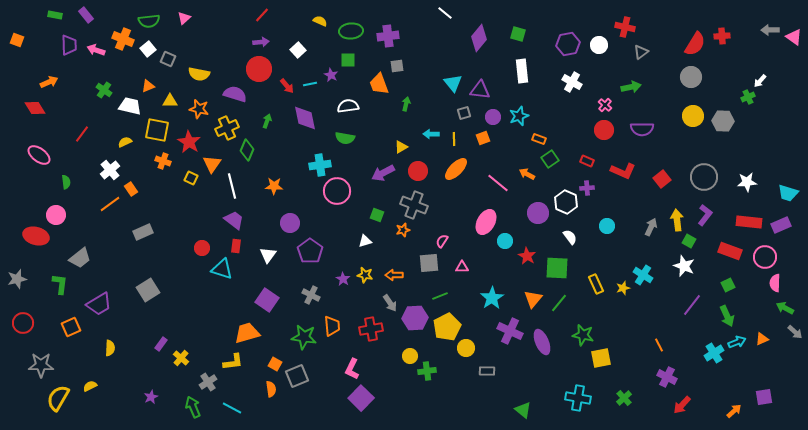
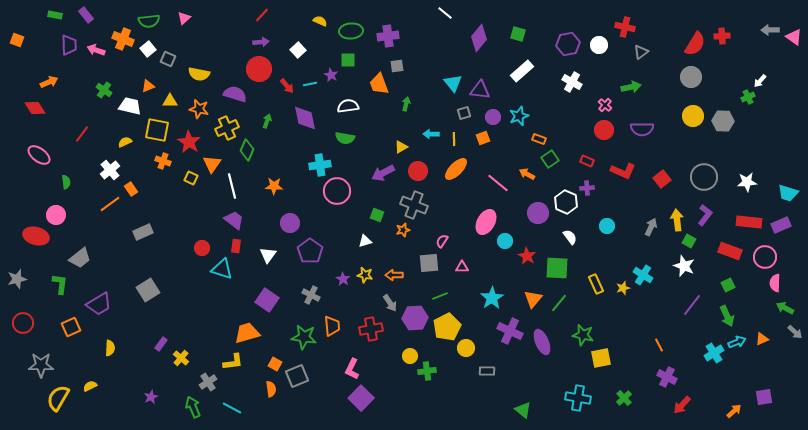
white rectangle at (522, 71): rotated 55 degrees clockwise
